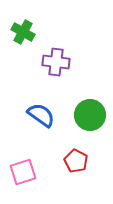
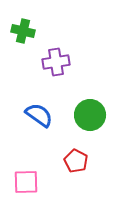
green cross: moved 1 px up; rotated 15 degrees counterclockwise
purple cross: rotated 16 degrees counterclockwise
blue semicircle: moved 2 px left
pink square: moved 3 px right, 10 px down; rotated 16 degrees clockwise
